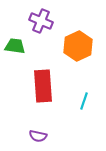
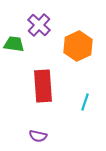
purple cross: moved 2 px left, 4 px down; rotated 20 degrees clockwise
green trapezoid: moved 1 px left, 2 px up
cyan line: moved 1 px right, 1 px down
